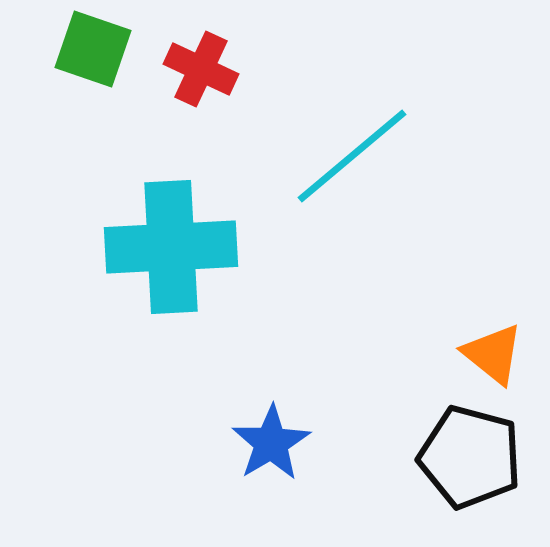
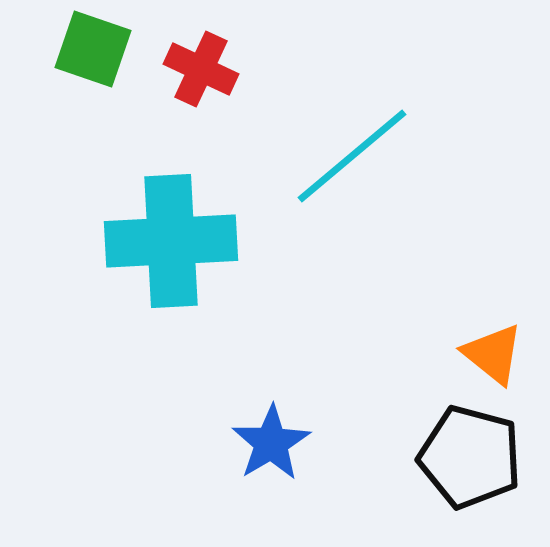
cyan cross: moved 6 px up
